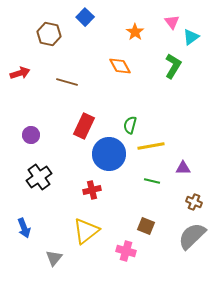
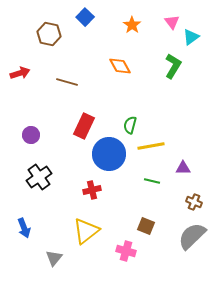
orange star: moved 3 px left, 7 px up
